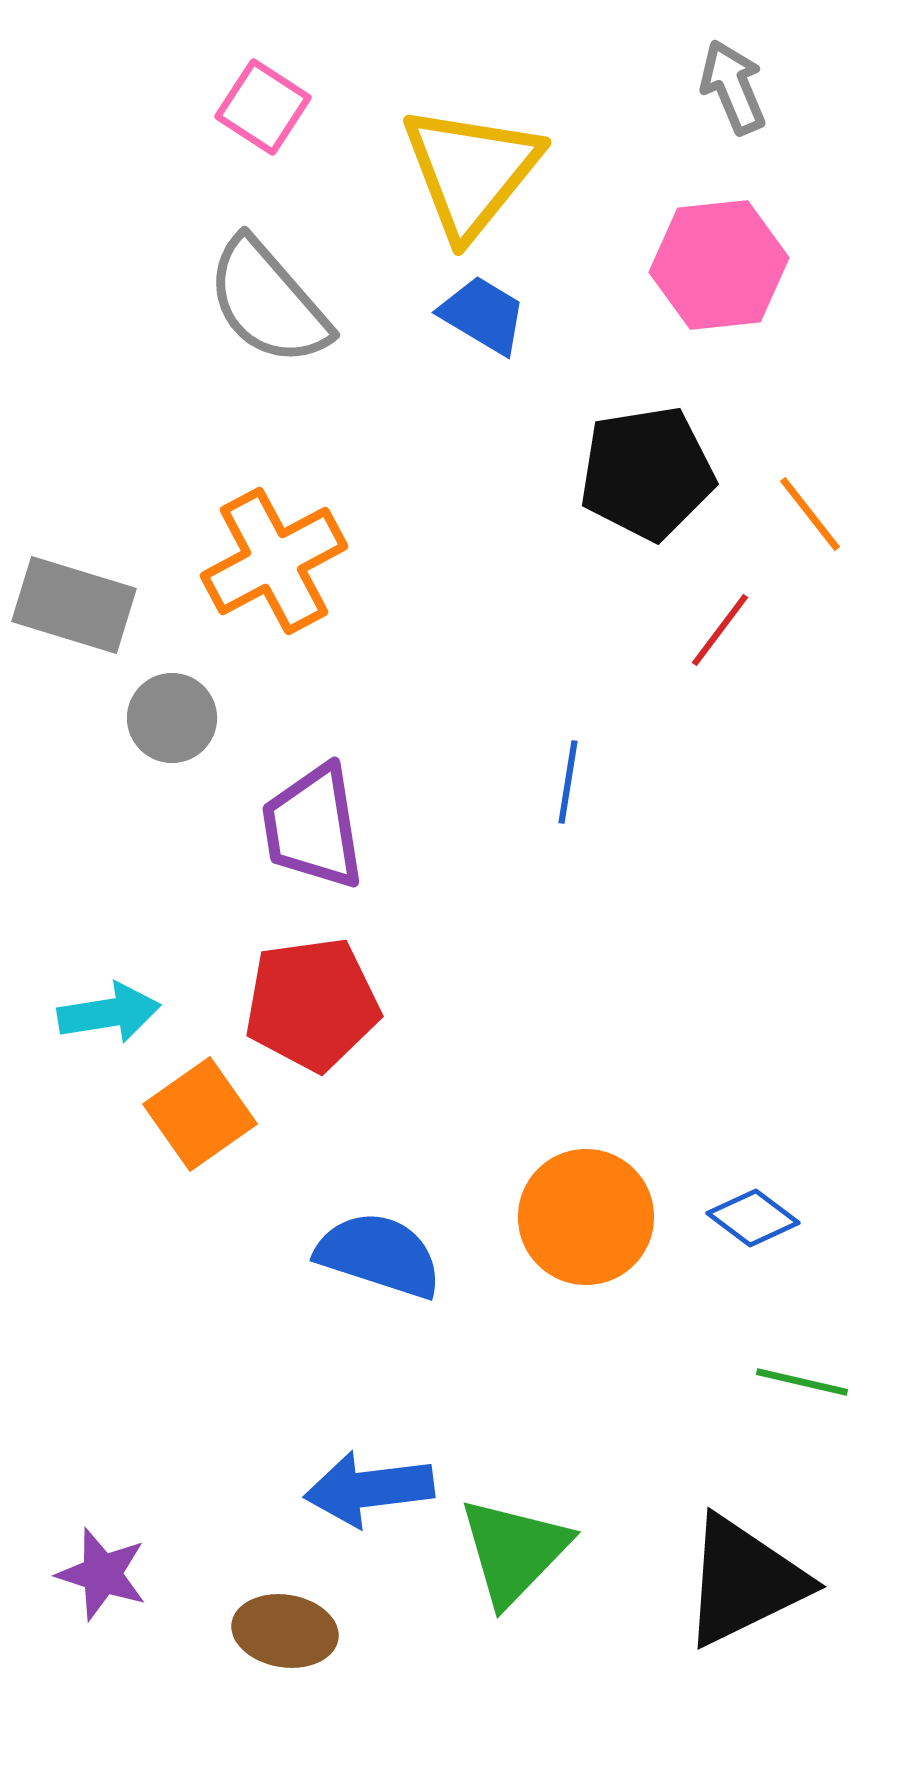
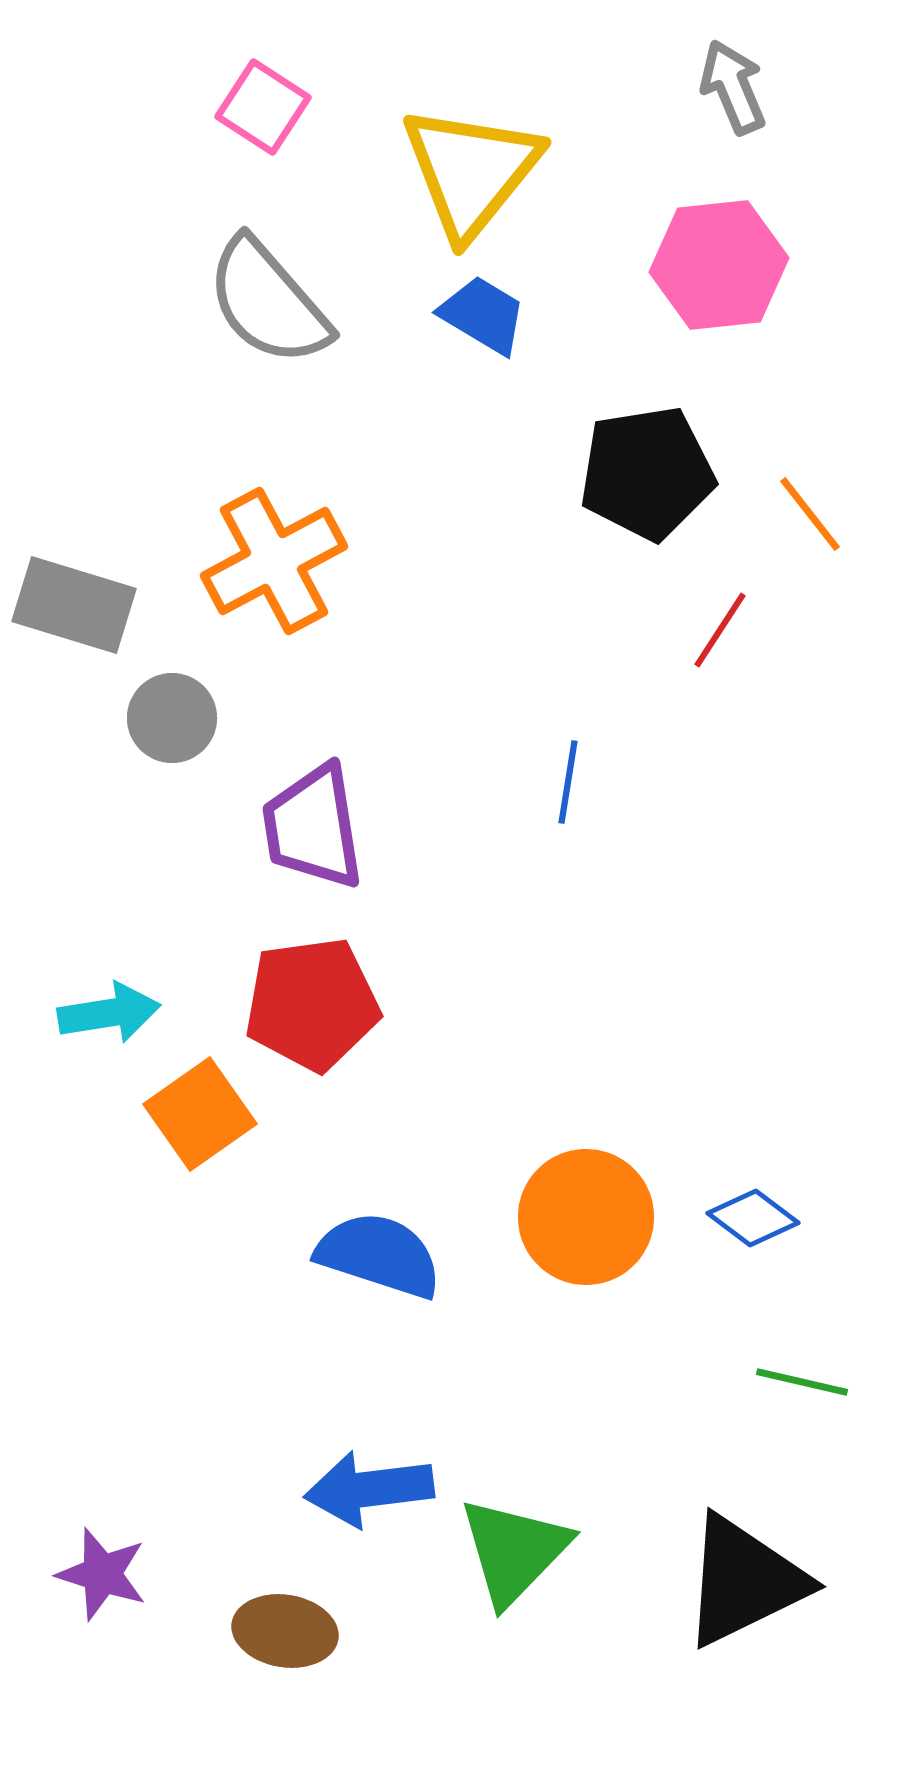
red line: rotated 4 degrees counterclockwise
